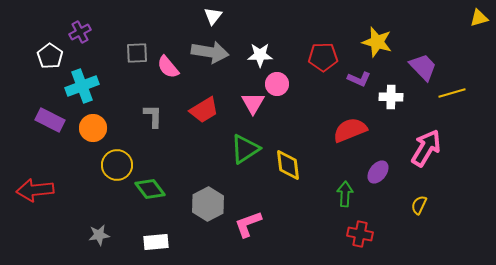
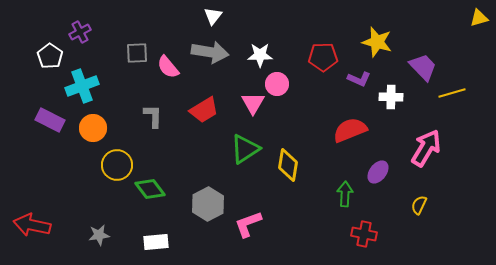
yellow diamond: rotated 16 degrees clockwise
red arrow: moved 3 px left, 35 px down; rotated 18 degrees clockwise
red cross: moved 4 px right
